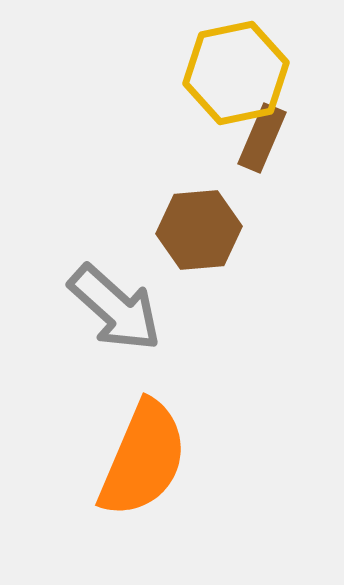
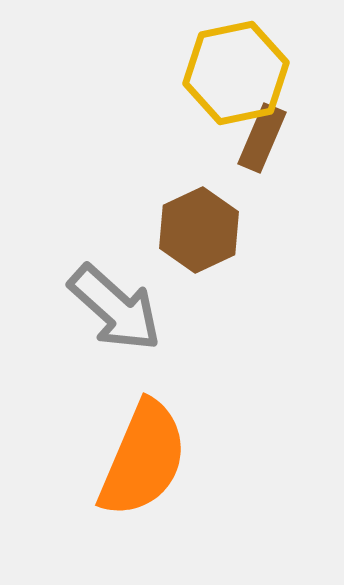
brown hexagon: rotated 20 degrees counterclockwise
